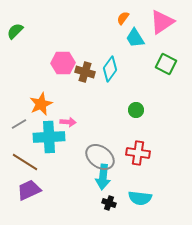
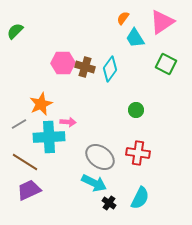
brown cross: moved 5 px up
cyan arrow: moved 9 px left, 6 px down; rotated 70 degrees counterclockwise
cyan semicircle: rotated 70 degrees counterclockwise
black cross: rotated 16 degrees clockwise
